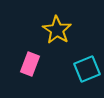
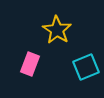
cyan square: moved 1 px left, 2 px up
